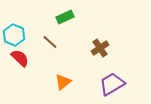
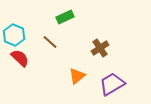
orange triangle: moved 14 px right, 6 px up
